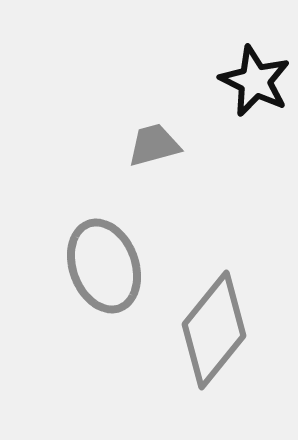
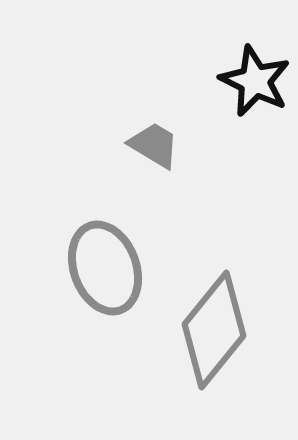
gray trapezoid: rotated 46 degrees clockwise
gray ellipse: moved 1 px right, 2 px down
